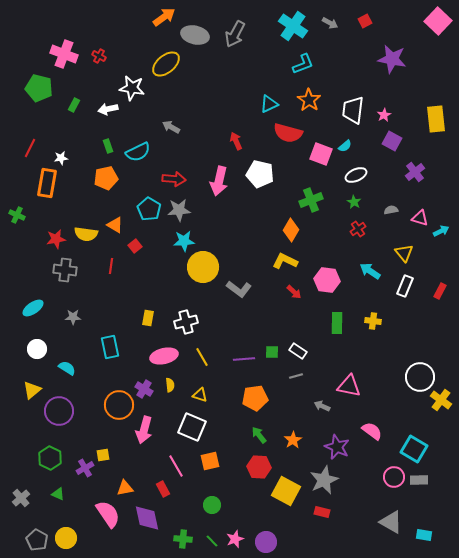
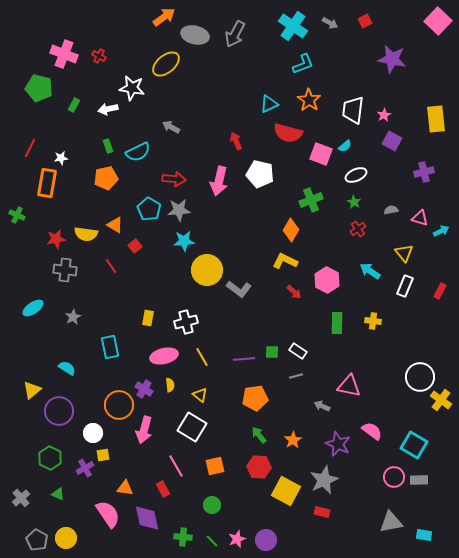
purple cross at (415, 172): moved 9 px right; rotated 24 degrees clockwise
red line at (111, 266): rotated 42 degrees counterclockwise
yellow circle at (203, 267): moved 4 px right, 3 px down
pink hexagon at (327, 280): rotated 20 degrees clockwise
gray star at (73, 317): rotated 28 degrees counterclockwise
white circle at (37, 349): moved 56 px right, 84 px down
yellow triangle at (200, 395): rotated 21 degrees clockwise
white square at (192, 427): rotated 8 degrees clockwise
purple star at (337, 447): moved 1 px right, 3 px up
cyan square at (414, 449): moved 4 px up
orange square at (210, 461): moved 5 px right, 5 px down
orange triangle at (125, 488): rotated 18 degrees clockwise
gray triangle at (391, 522): rotated 40 degrees counterclockwise
green cross at (183, 539): moved 2 px up
pink star at (235, 539): moved 2 px right
purple circle at (266, 542): moved 2 px up
